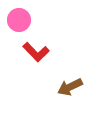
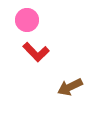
pink circle: moved 8 px right
